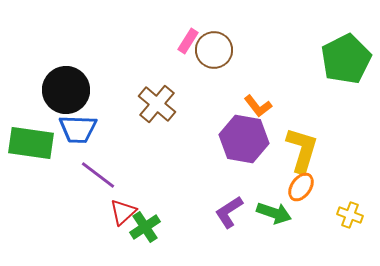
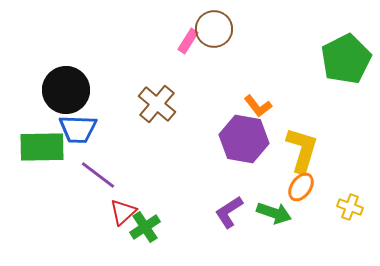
brown circle: moved 21 px up
green rectangle: moved 11 px right, 4 px down; rotated 9 degrees counterclockwise
yellow cross: moved 8 px up
